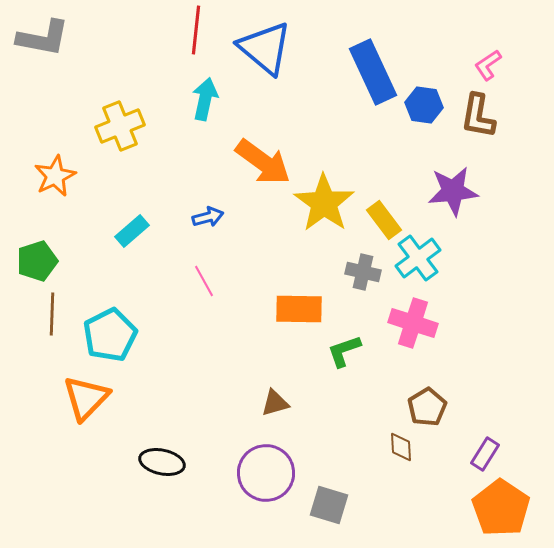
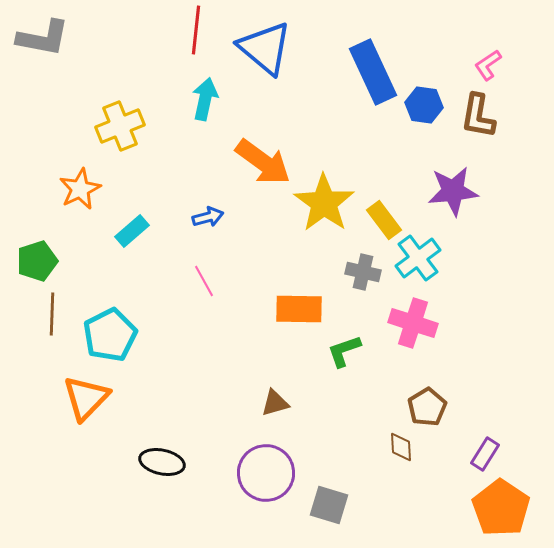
orange star: moved 25 px right, 13 px down
